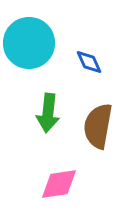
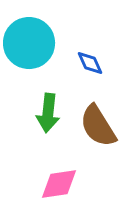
blue diamond: moved 1 px right, 1 px down
brown semicircle: rotated 42 degrees counterclockwise
